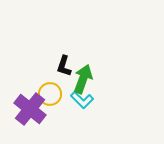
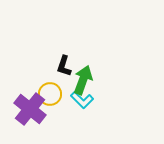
green arrow: moved 1 px down
